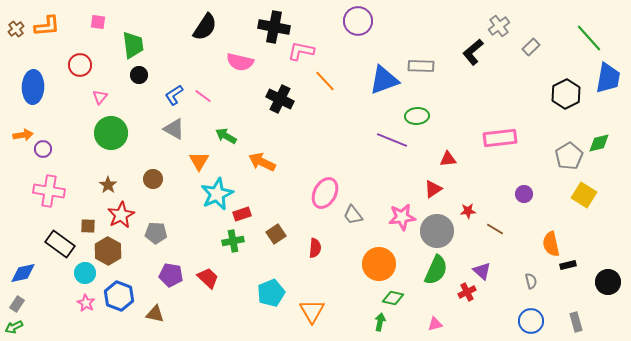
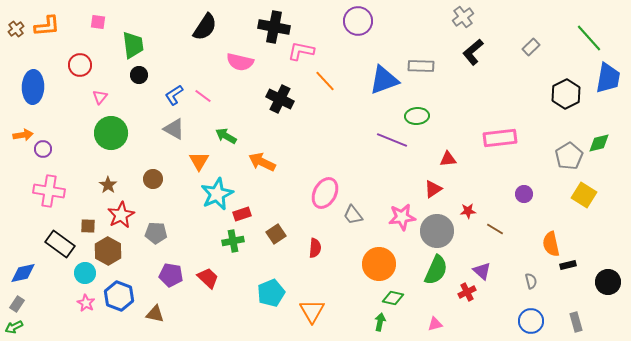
gray cross at (499, 26): moved 36 px left, 9 px up
